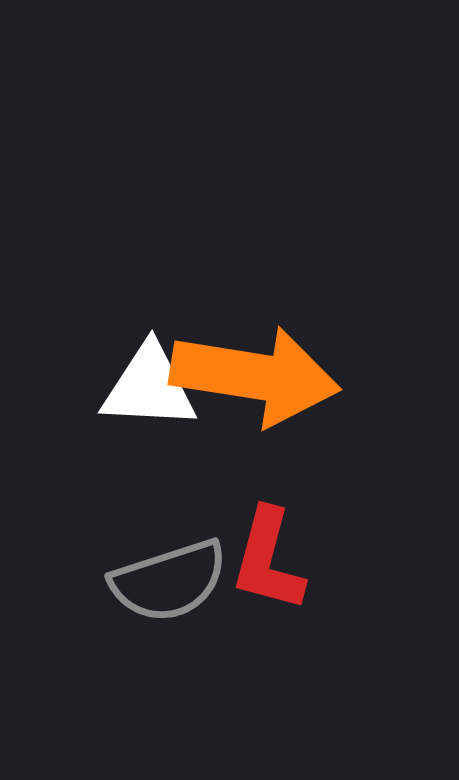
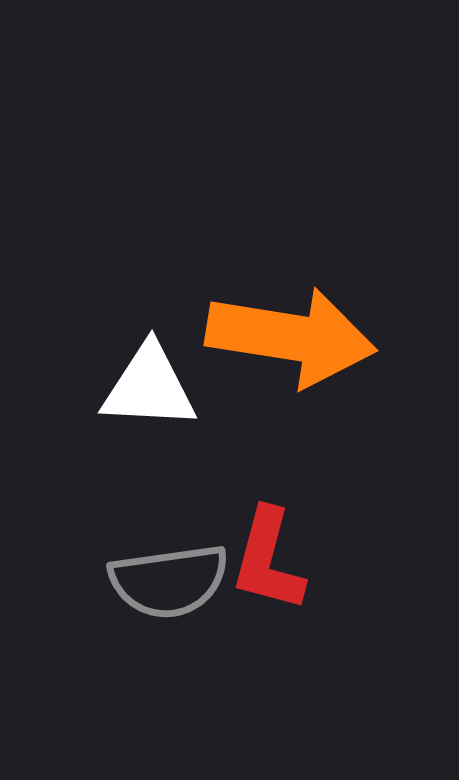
orange arrow: moved 36 px right, 39 px up
gray semicircle: rotated 10 degrees clockwise
